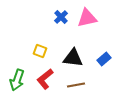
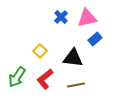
yellow square: rotated 24 degrees clockwise
blue rectangle: moved 9 px left, 20 px up
green arrow: moved 3 px up; rotated 15 degrees clockwise
